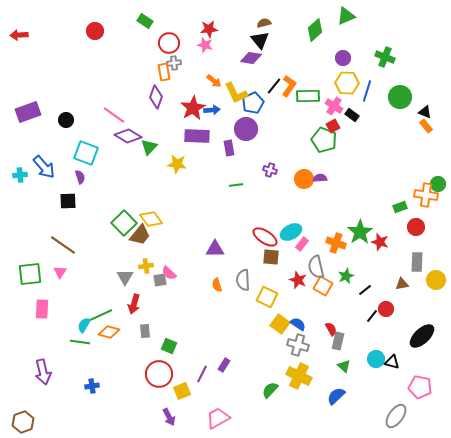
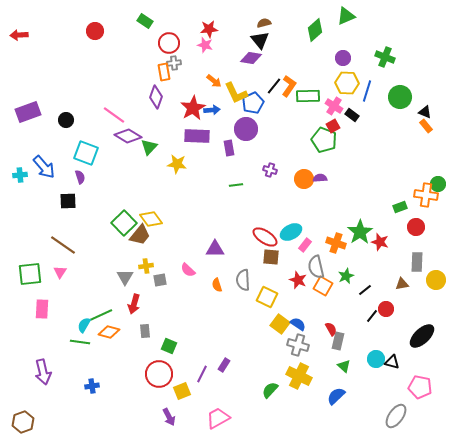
pink rectangle at (302, 244): moved 3 px right, 1 px down
pink semicircle at (169, 273): moved 19 px right, 3 px up
